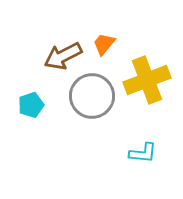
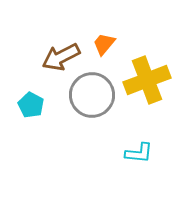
brown arrow: moved 2 px left, 1 px down
gray circle: moved 1 px up
cyan pentagon: rotated 25 degrees counterclockwise
cyan L-shape: moved 4 px left
